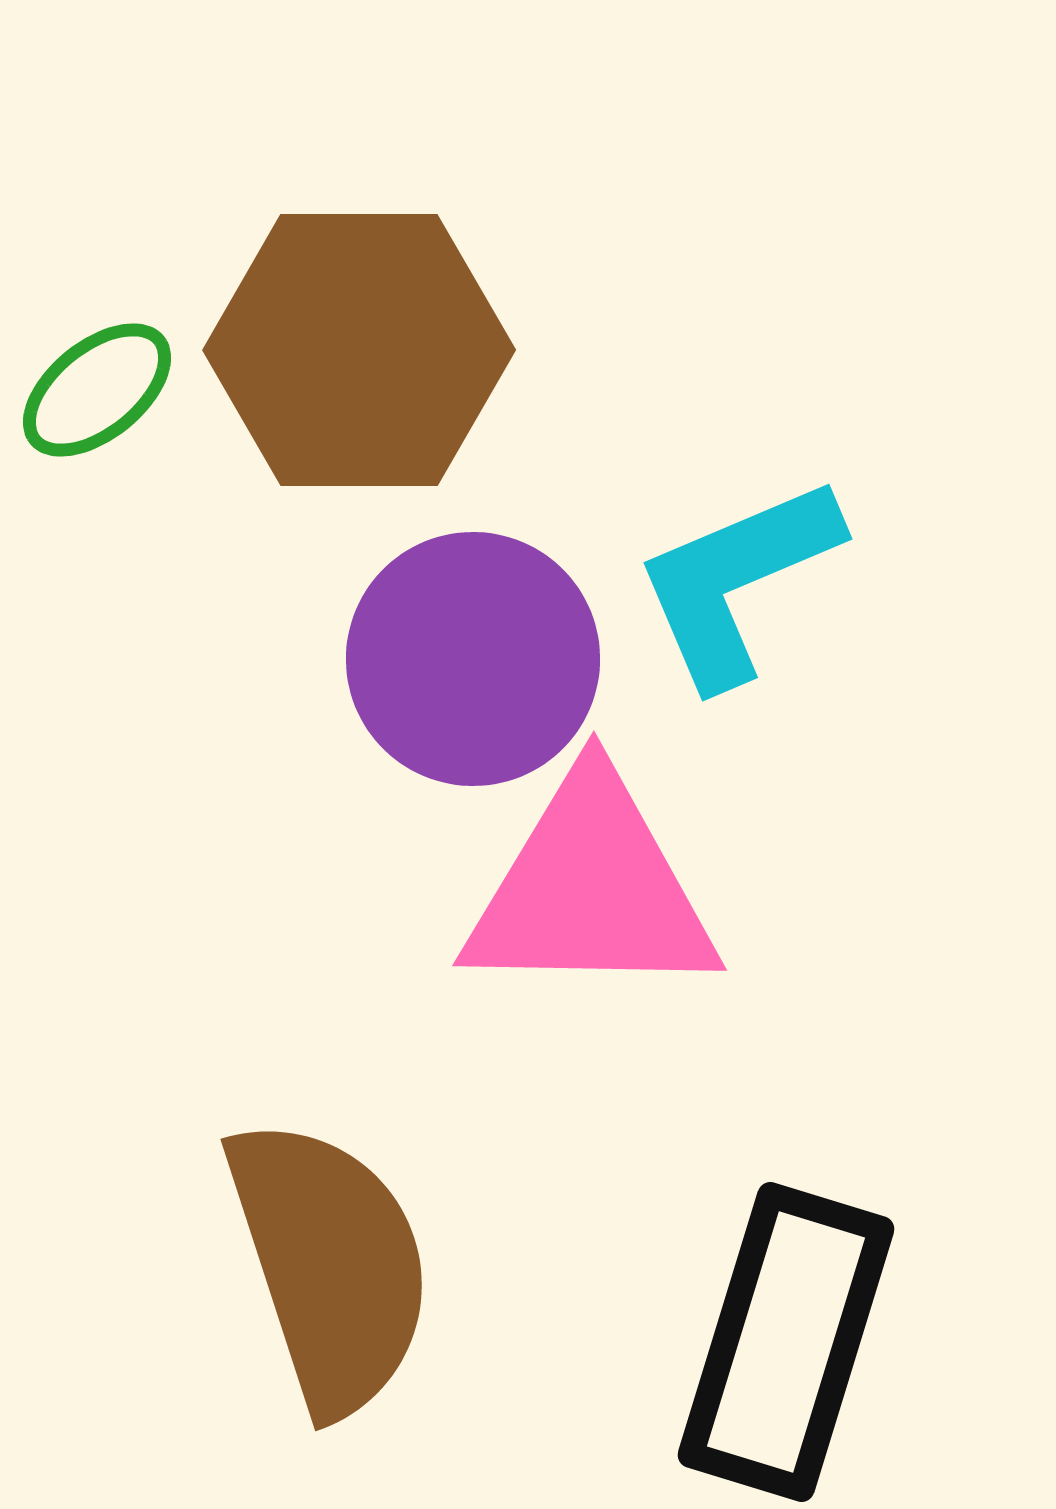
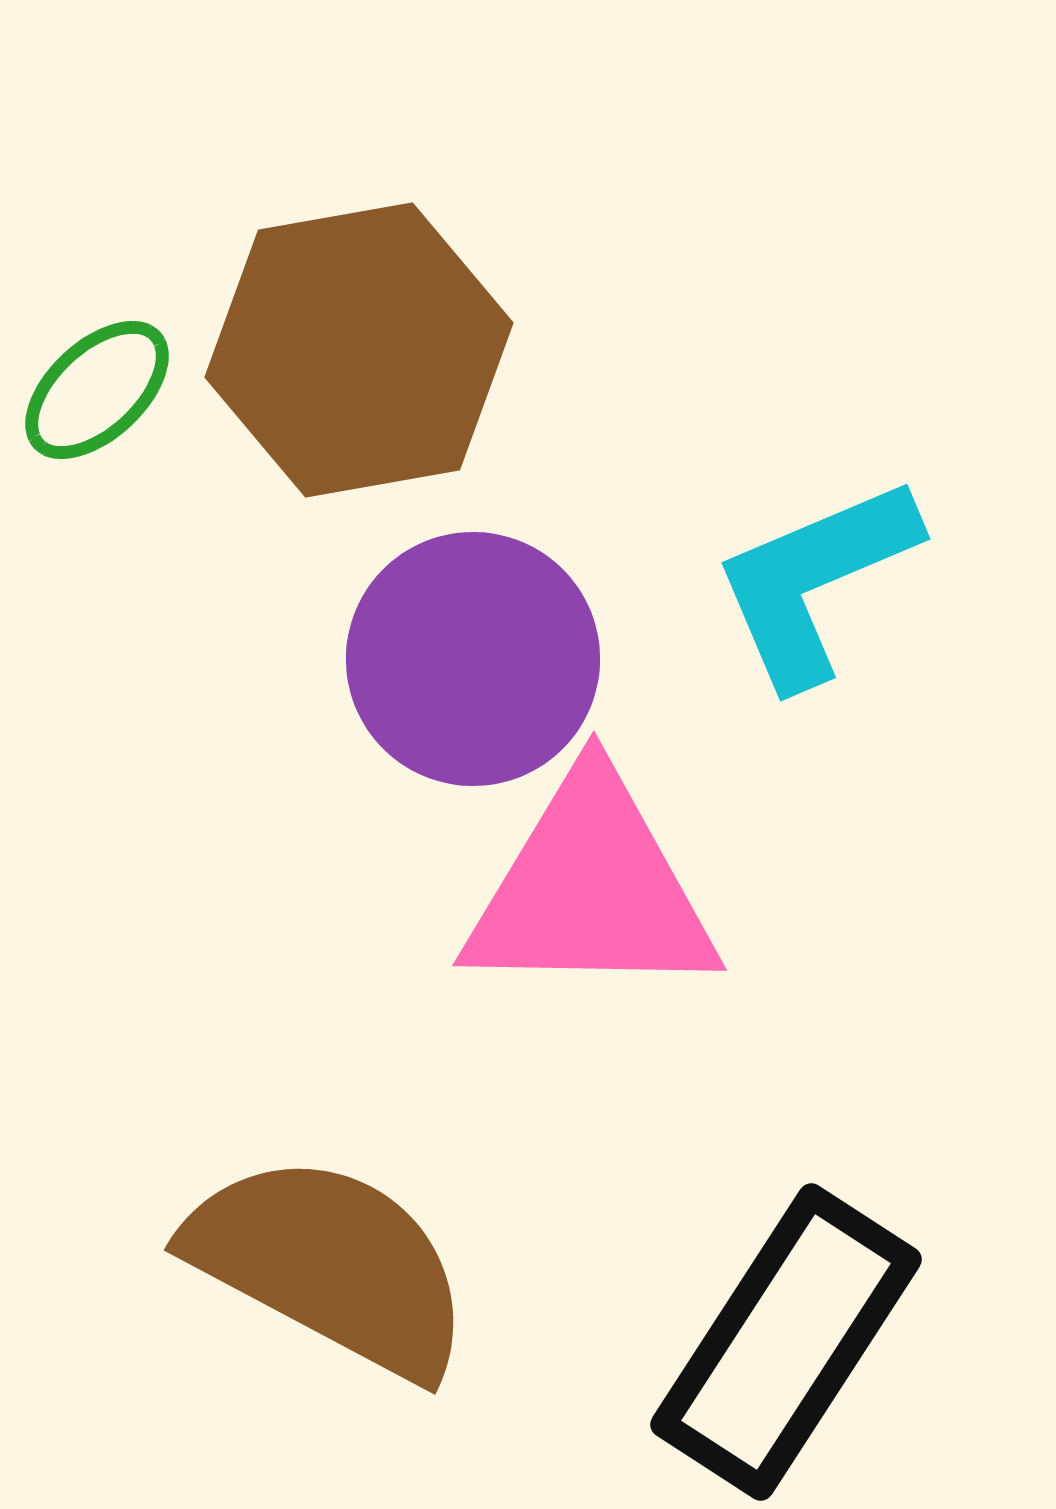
brown hexagon: rotated 10 degrees counterclockwise
green ellipse: rotated 4 degrees counterclockwise
cyan L-shape: moved 78 px right
brown semicircle: rotated 44 degrees counterclockwise
black rectangle: rotated 16 degrees clockwise
